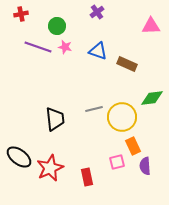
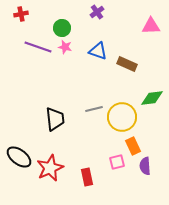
green circle: moved 5 px right, 2 px down
